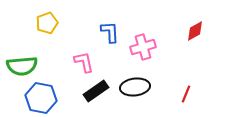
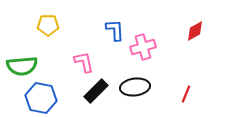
yellow pentagon: moved 1 px right, 2 px down; rotated 20 degrees clockwise
blue L-shape: moved 5 px right, 2 px up
black rectangle: rotated 10 degrees counterclockwise
